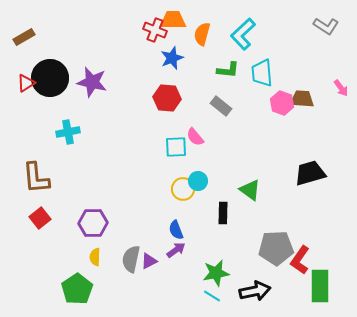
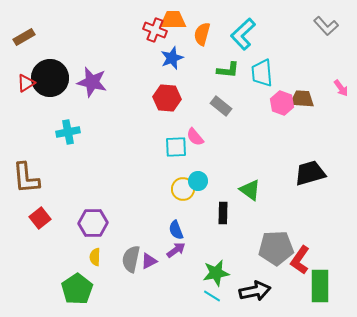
gray L-shape: rotated 15 degrees clockwise
brown L-shape: moved 10 px left
